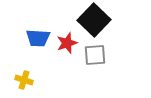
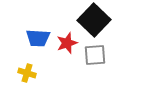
yellow cross: moved 3 px right, 7 px up
